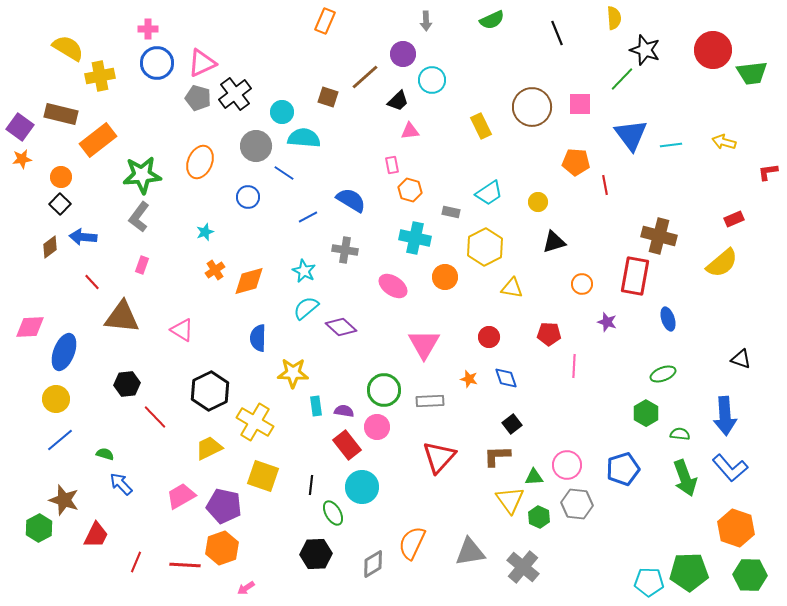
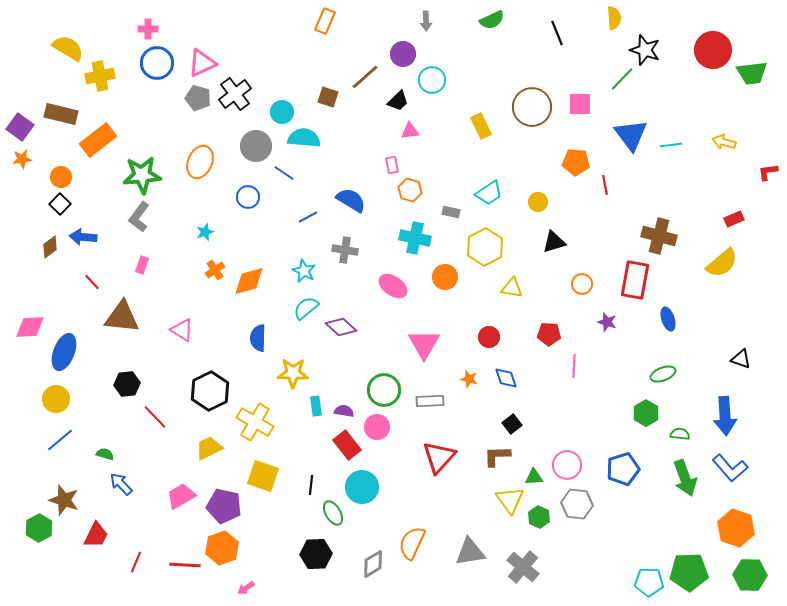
red rectangle at (635, 276): moved 4 px down
